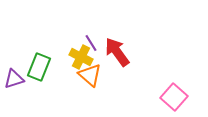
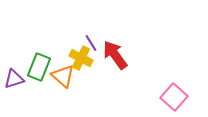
red arrow: moved 2 px left, 3 px down
yellow cross: moved 1 px down
orange triangle: moved 27 px left, 1 px down
